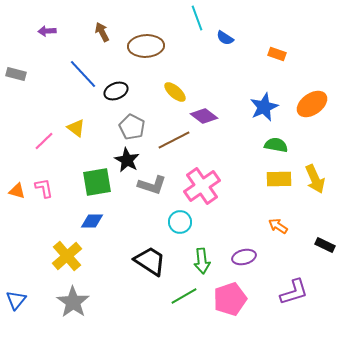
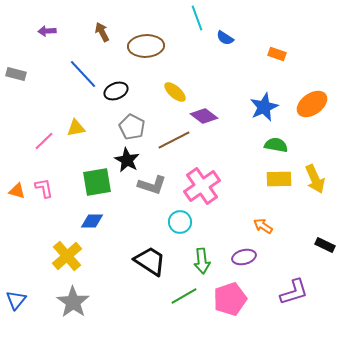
yellow triangle: rotated 48 degrees counterclockwise
orange arrow: moved 15 px left
